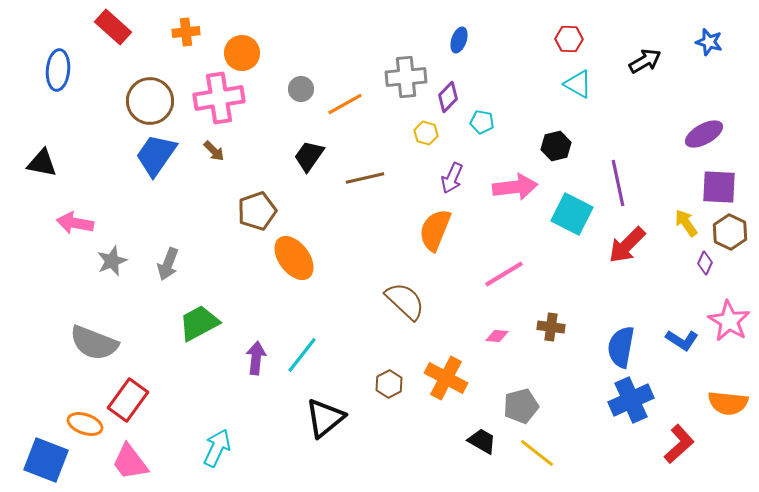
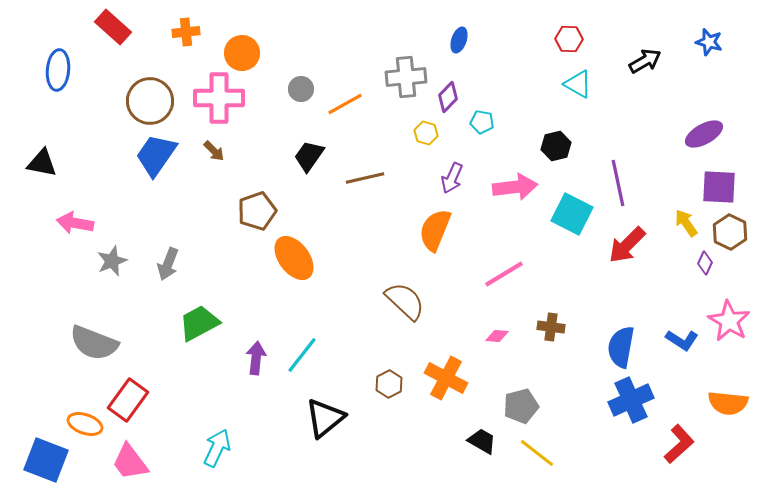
pink cross at (219, 98): rotated 9 degrees clockwise
